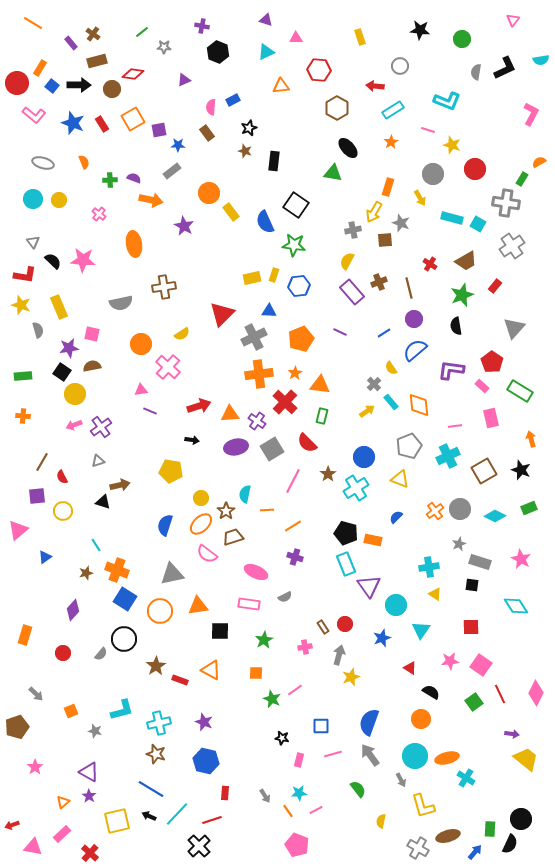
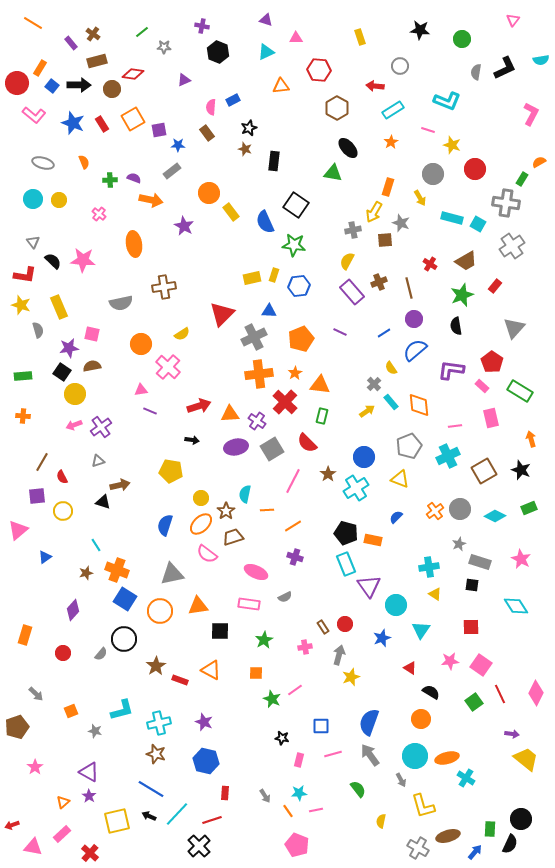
brown star at (245, 151): moved 2 px up
pink line at (316, 810): rotated 16 degrees clockwise
